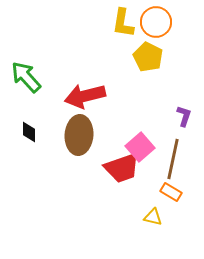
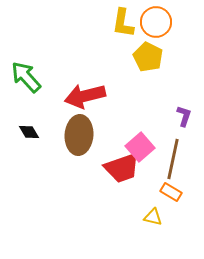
black diamond: rotated 30 degrees counterclockwise
